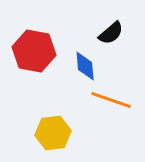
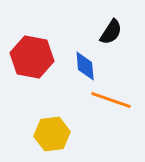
black semicircle: moved 1 px up; rotated 16 degrees counterclockwise
red hexagon: moved 2 px left, 6 px down
yellow hexagon: moved 1 px left, 1 px down
